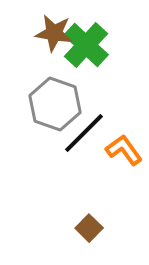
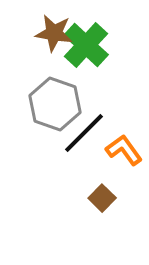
brown square: moved 13 px right, 30 px up
